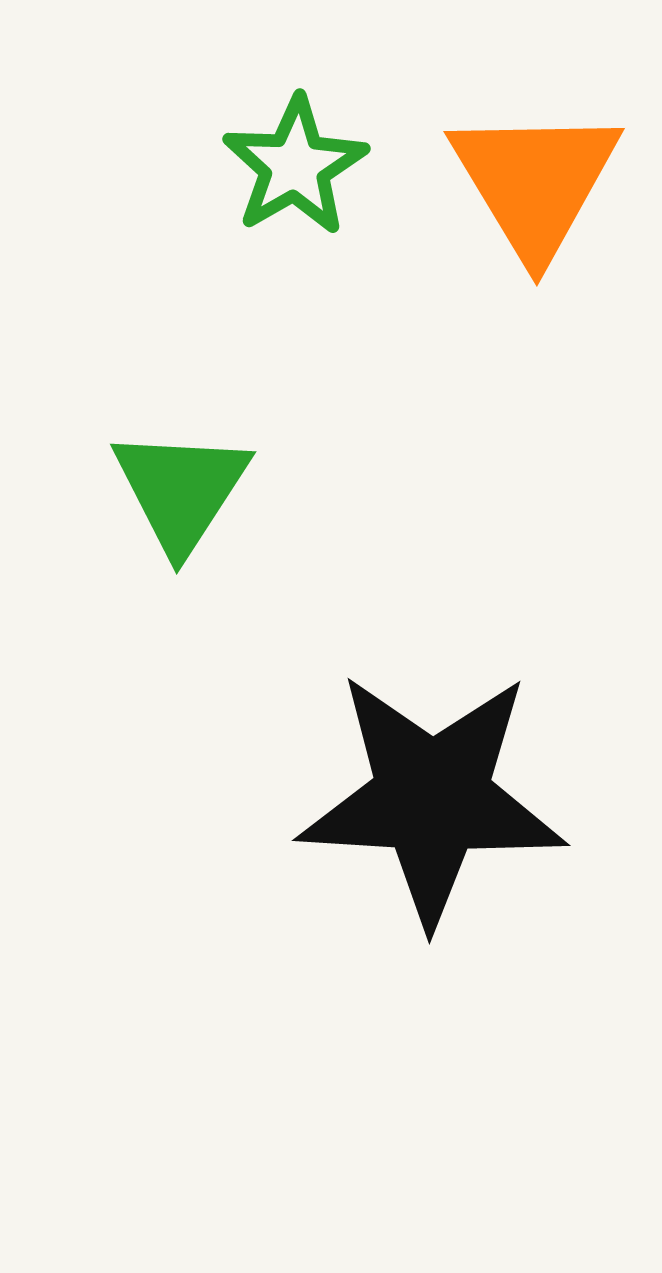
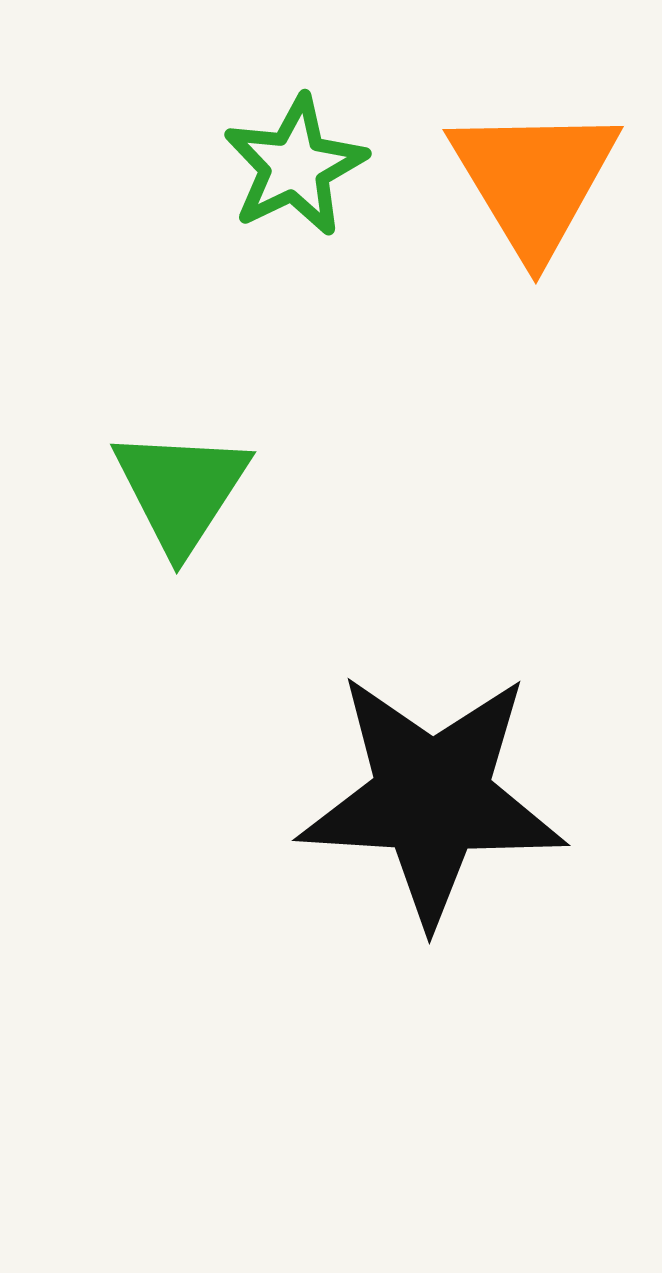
green star: rotated 4 degrees clockwise
orange triangle: moved 1 px left, 2 px up
